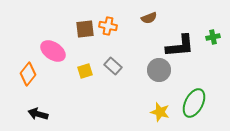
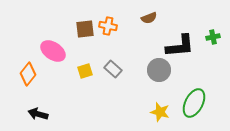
gray rectangle: moved 3 px down
